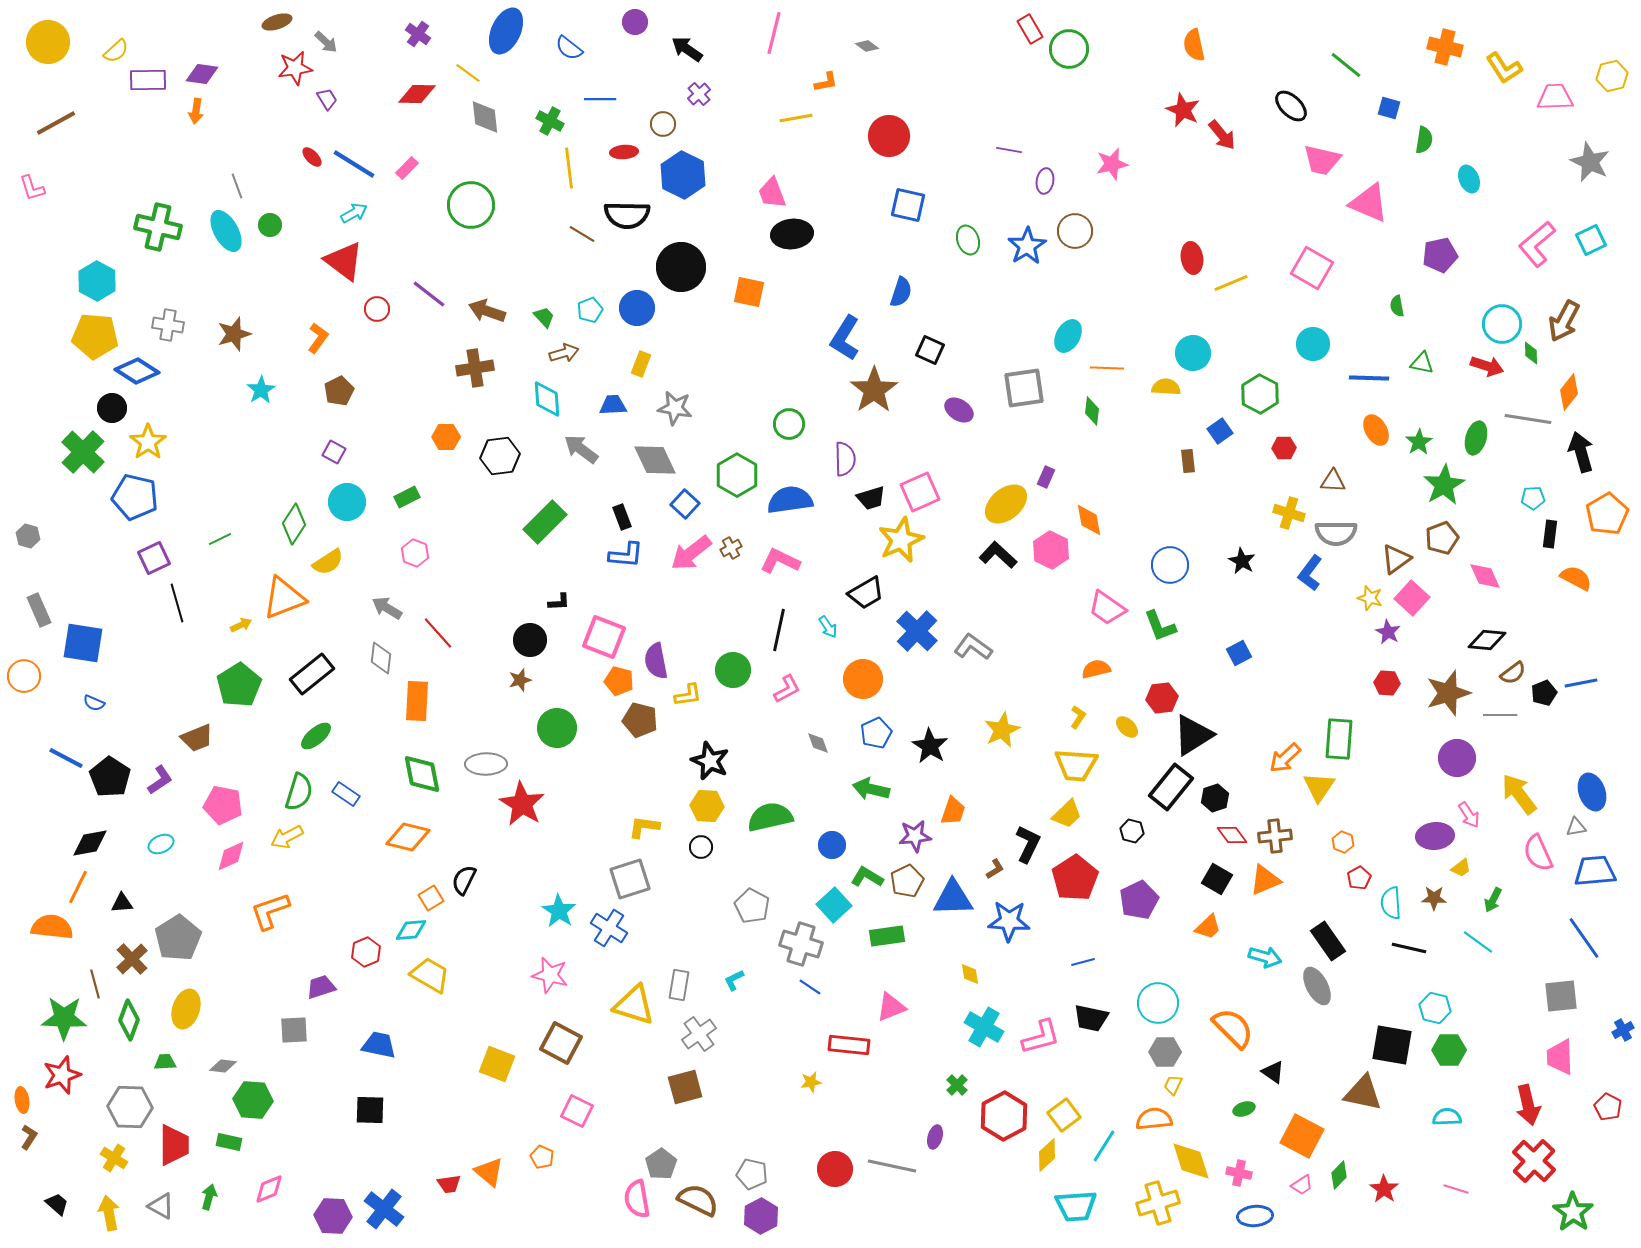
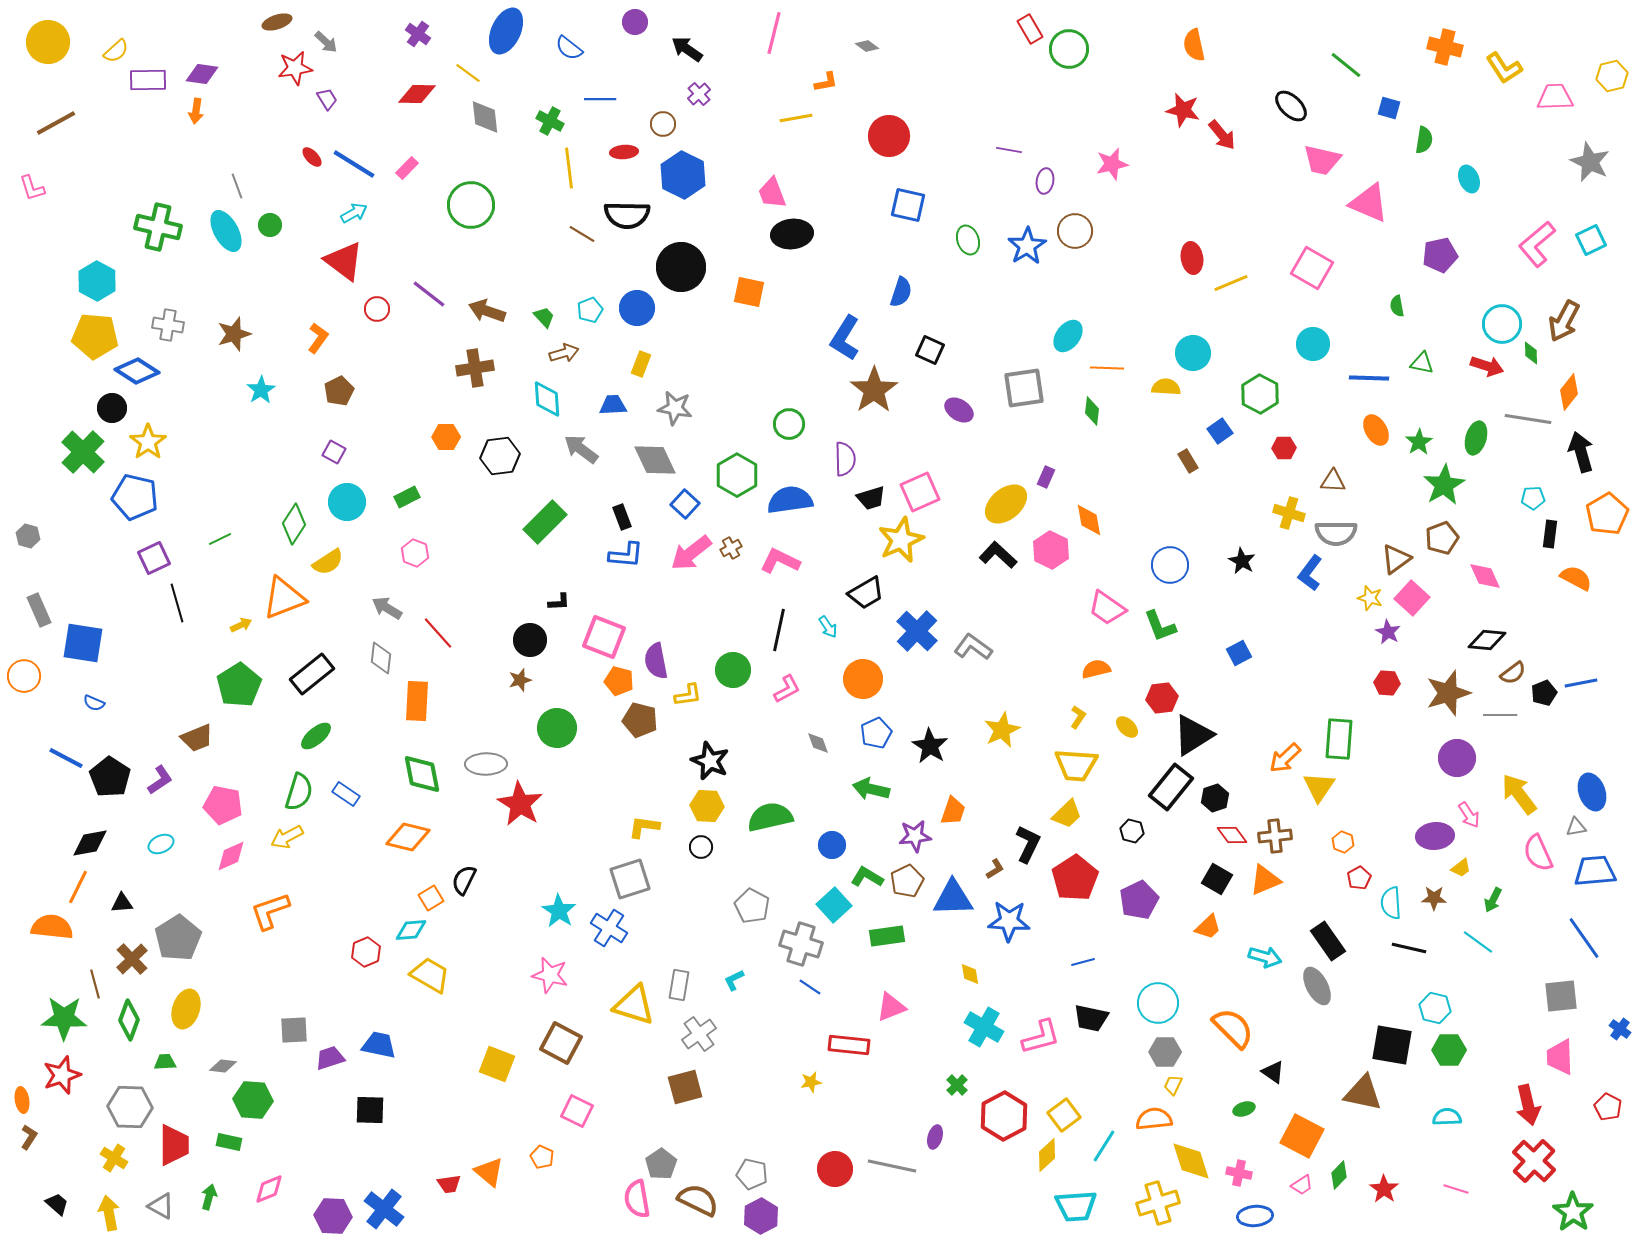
red star at (1183, 110): rotated 12 degrees counterclockwise
cyan ellipse at (1068, 336): rotated 8 degrees clockwise
brown rectangle at (1188, 461): rotated 25 degrees counterclockwise
red star at (522, 804): moved 2 px left
purple trapezoid at (321, 987): moved 9 px right, 71 px down
blue cross at (1623, 1030): moved 3 px left, 1 px up; rotated 25 degrees counterclockwise
